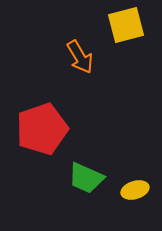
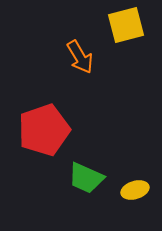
red pentagon: moved 2 px right, 1 px down
